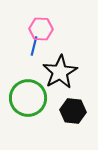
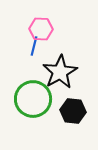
green circle: moved 5 px right, 1 px down
